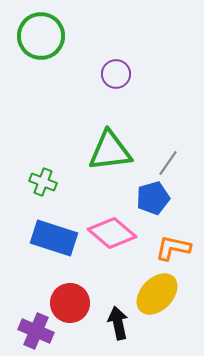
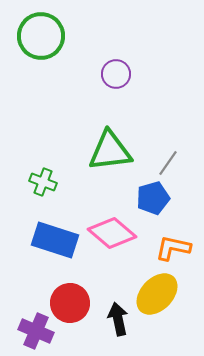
blue rectangle: moved 1 px right, 2 px down
black arrow: moved 4 px up
